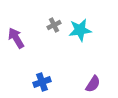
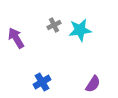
blue cross: rotated 12 degrees counterclockwise
